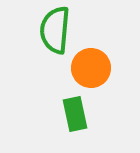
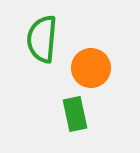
green semicircle: moved 13 px left, 9 px down
